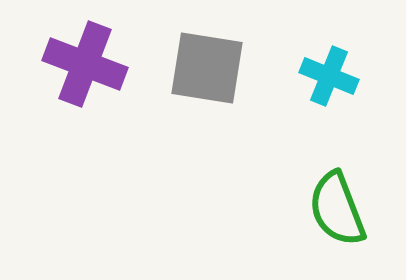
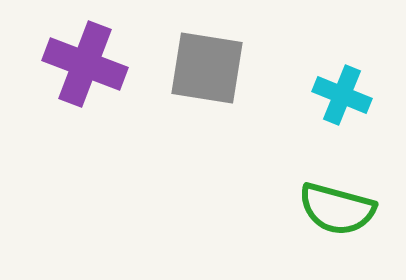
cyan cross: moved 13 px right, 19 px down
green semicircle: rotated 54 degrees counterclockwise
